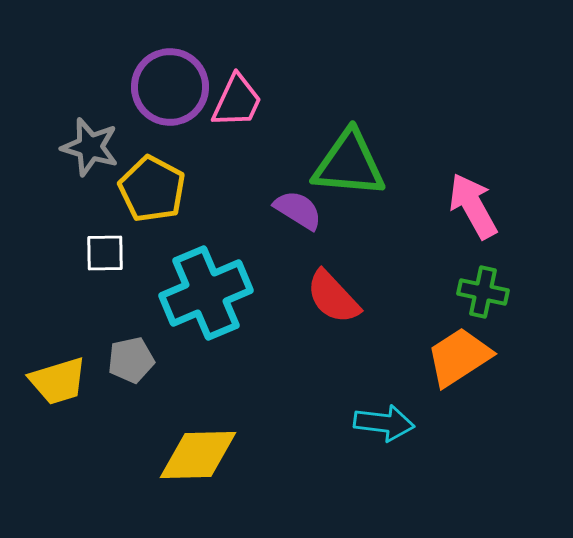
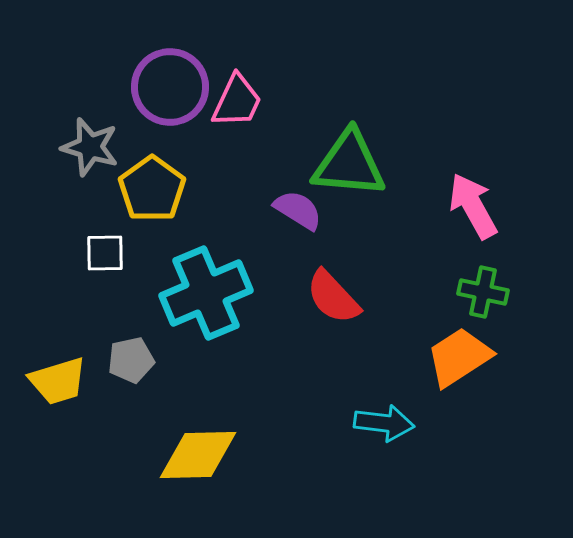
yellow pentagon: rotated 8 degrees clockwise
